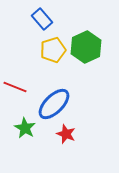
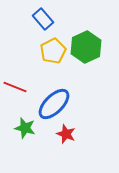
blue rectangle: moved 1 px right
yellow pentagon: moved 1 px down; rotated 10 degrees counterclockwise
green star: rotated 15 degrees counterclockwise
